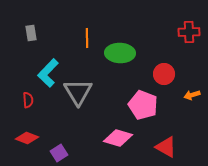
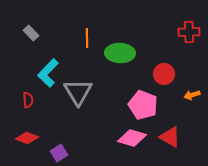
gray rectangle: rotated 35 degrees counterclockwise
pink diamond: moved 14 px right
red triangle: moved 4 px right, 10 px up
